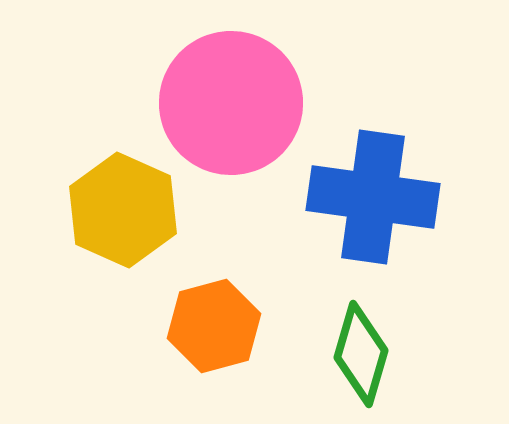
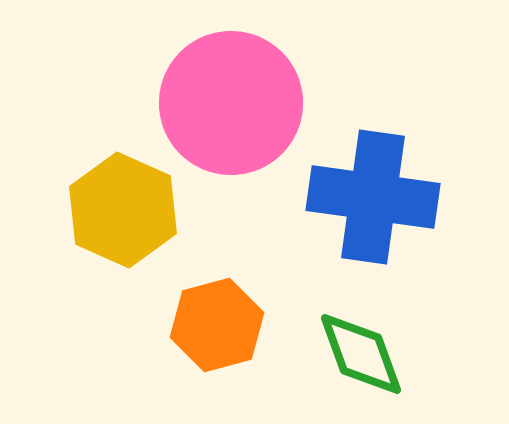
orange hexagon: moved 3 px right, 1 px up
green diamond: rotated 36 degrees counterclockwise
